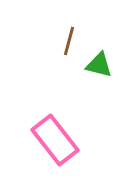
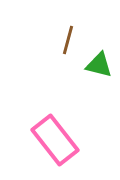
brown line: moved 1 px left, 1 px up
